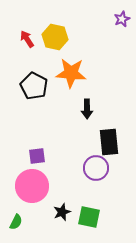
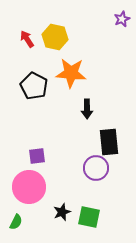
pink circle: moved 3 px left, 1 px down
